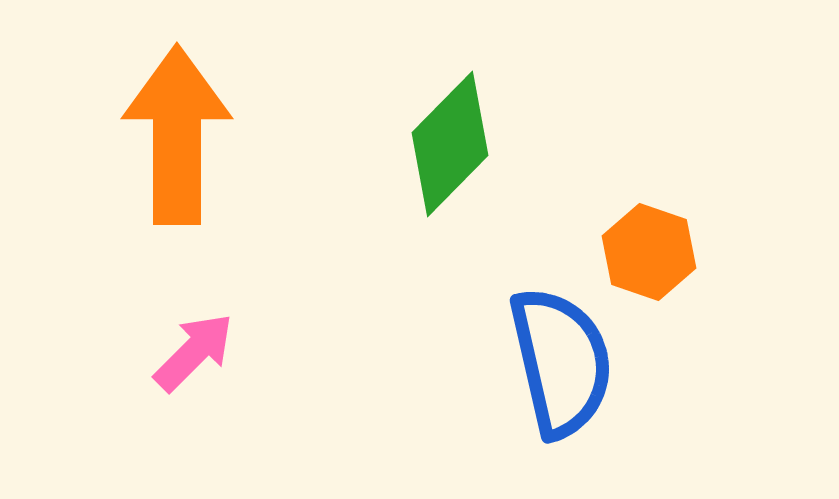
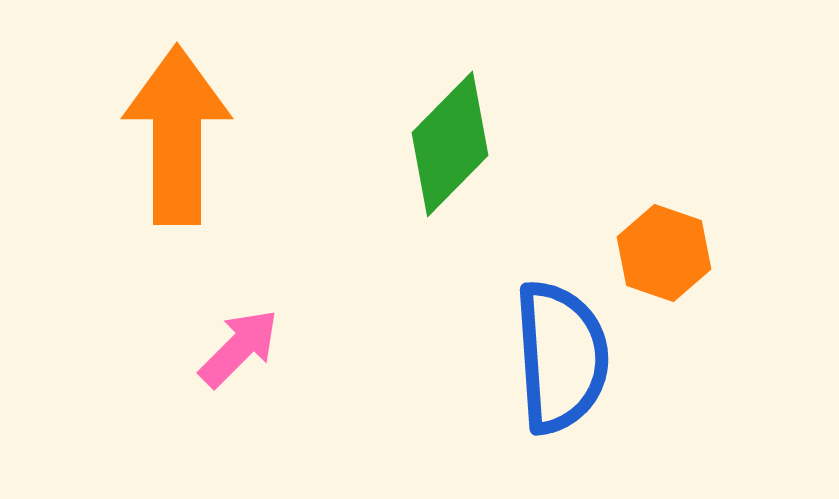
orange hexagon: moved 15 px right, 1 px down
pink arrow: moved 45 px right, 4 px up
blue semicircle: moved 5 px up; rotated 9 degrees clockwise
